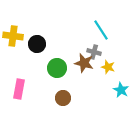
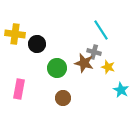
yellow cross: moved 2 px right, 2 px up
